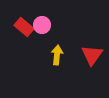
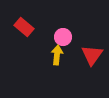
pink circle: moved 21 px right, 12 px down
